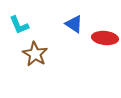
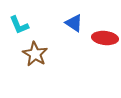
blue triangle: moved 1 px up
